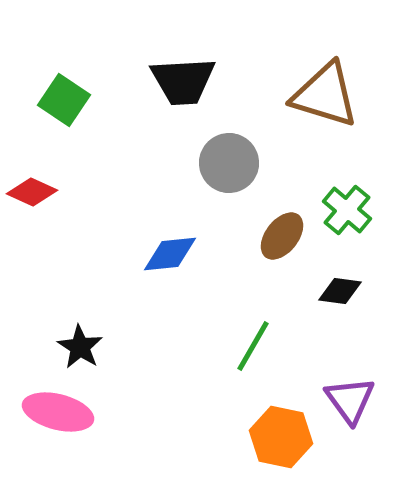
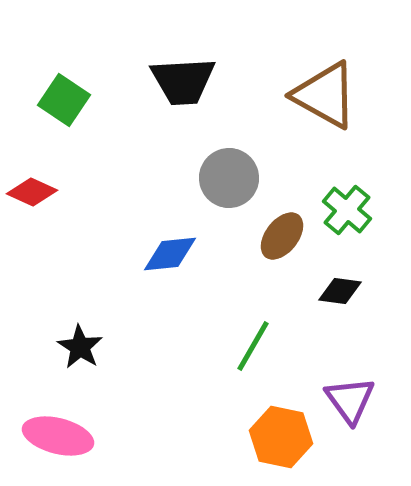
brown triangle: rotated 12 degrees clockwise
gray circle: moved 15 px down
pink ellipse: moved 24 px down
